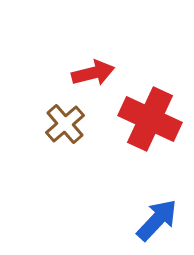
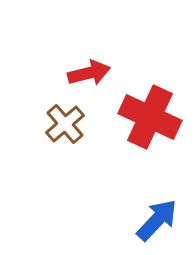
red arrow: moved 4 px left
red cross: moved 2 px up
